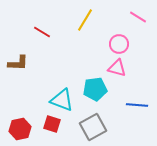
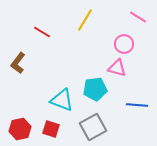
pink circle: moved 5 px right
brown L-shape: rotated 125 degrees clockwise
red square: moved 1 px left, 5 px down
